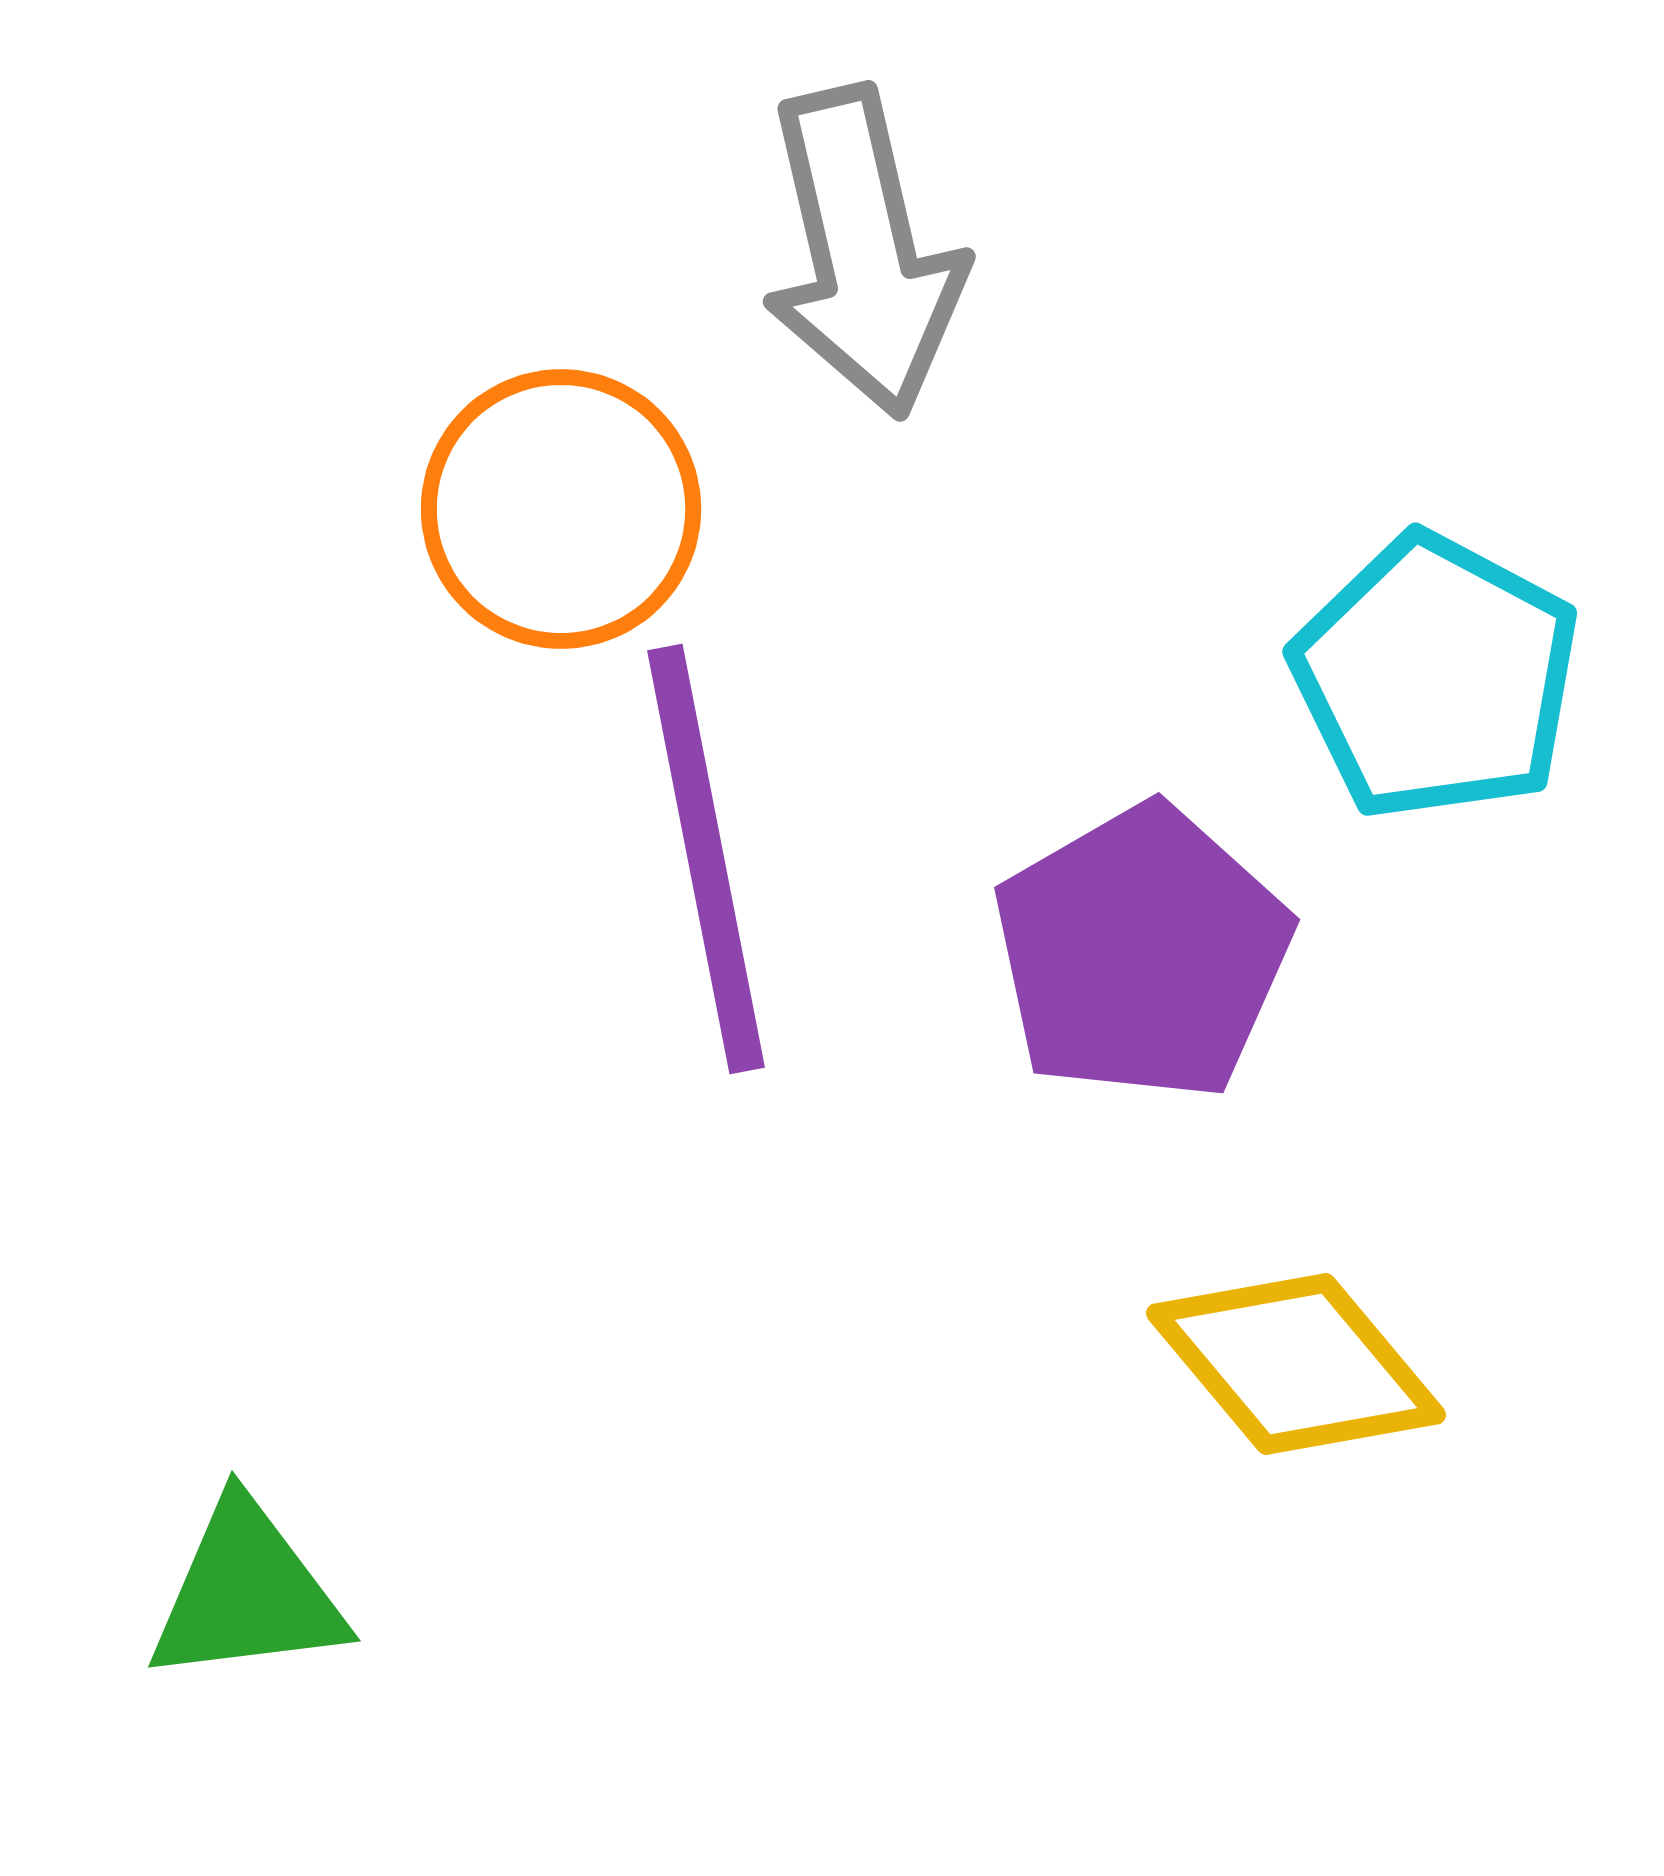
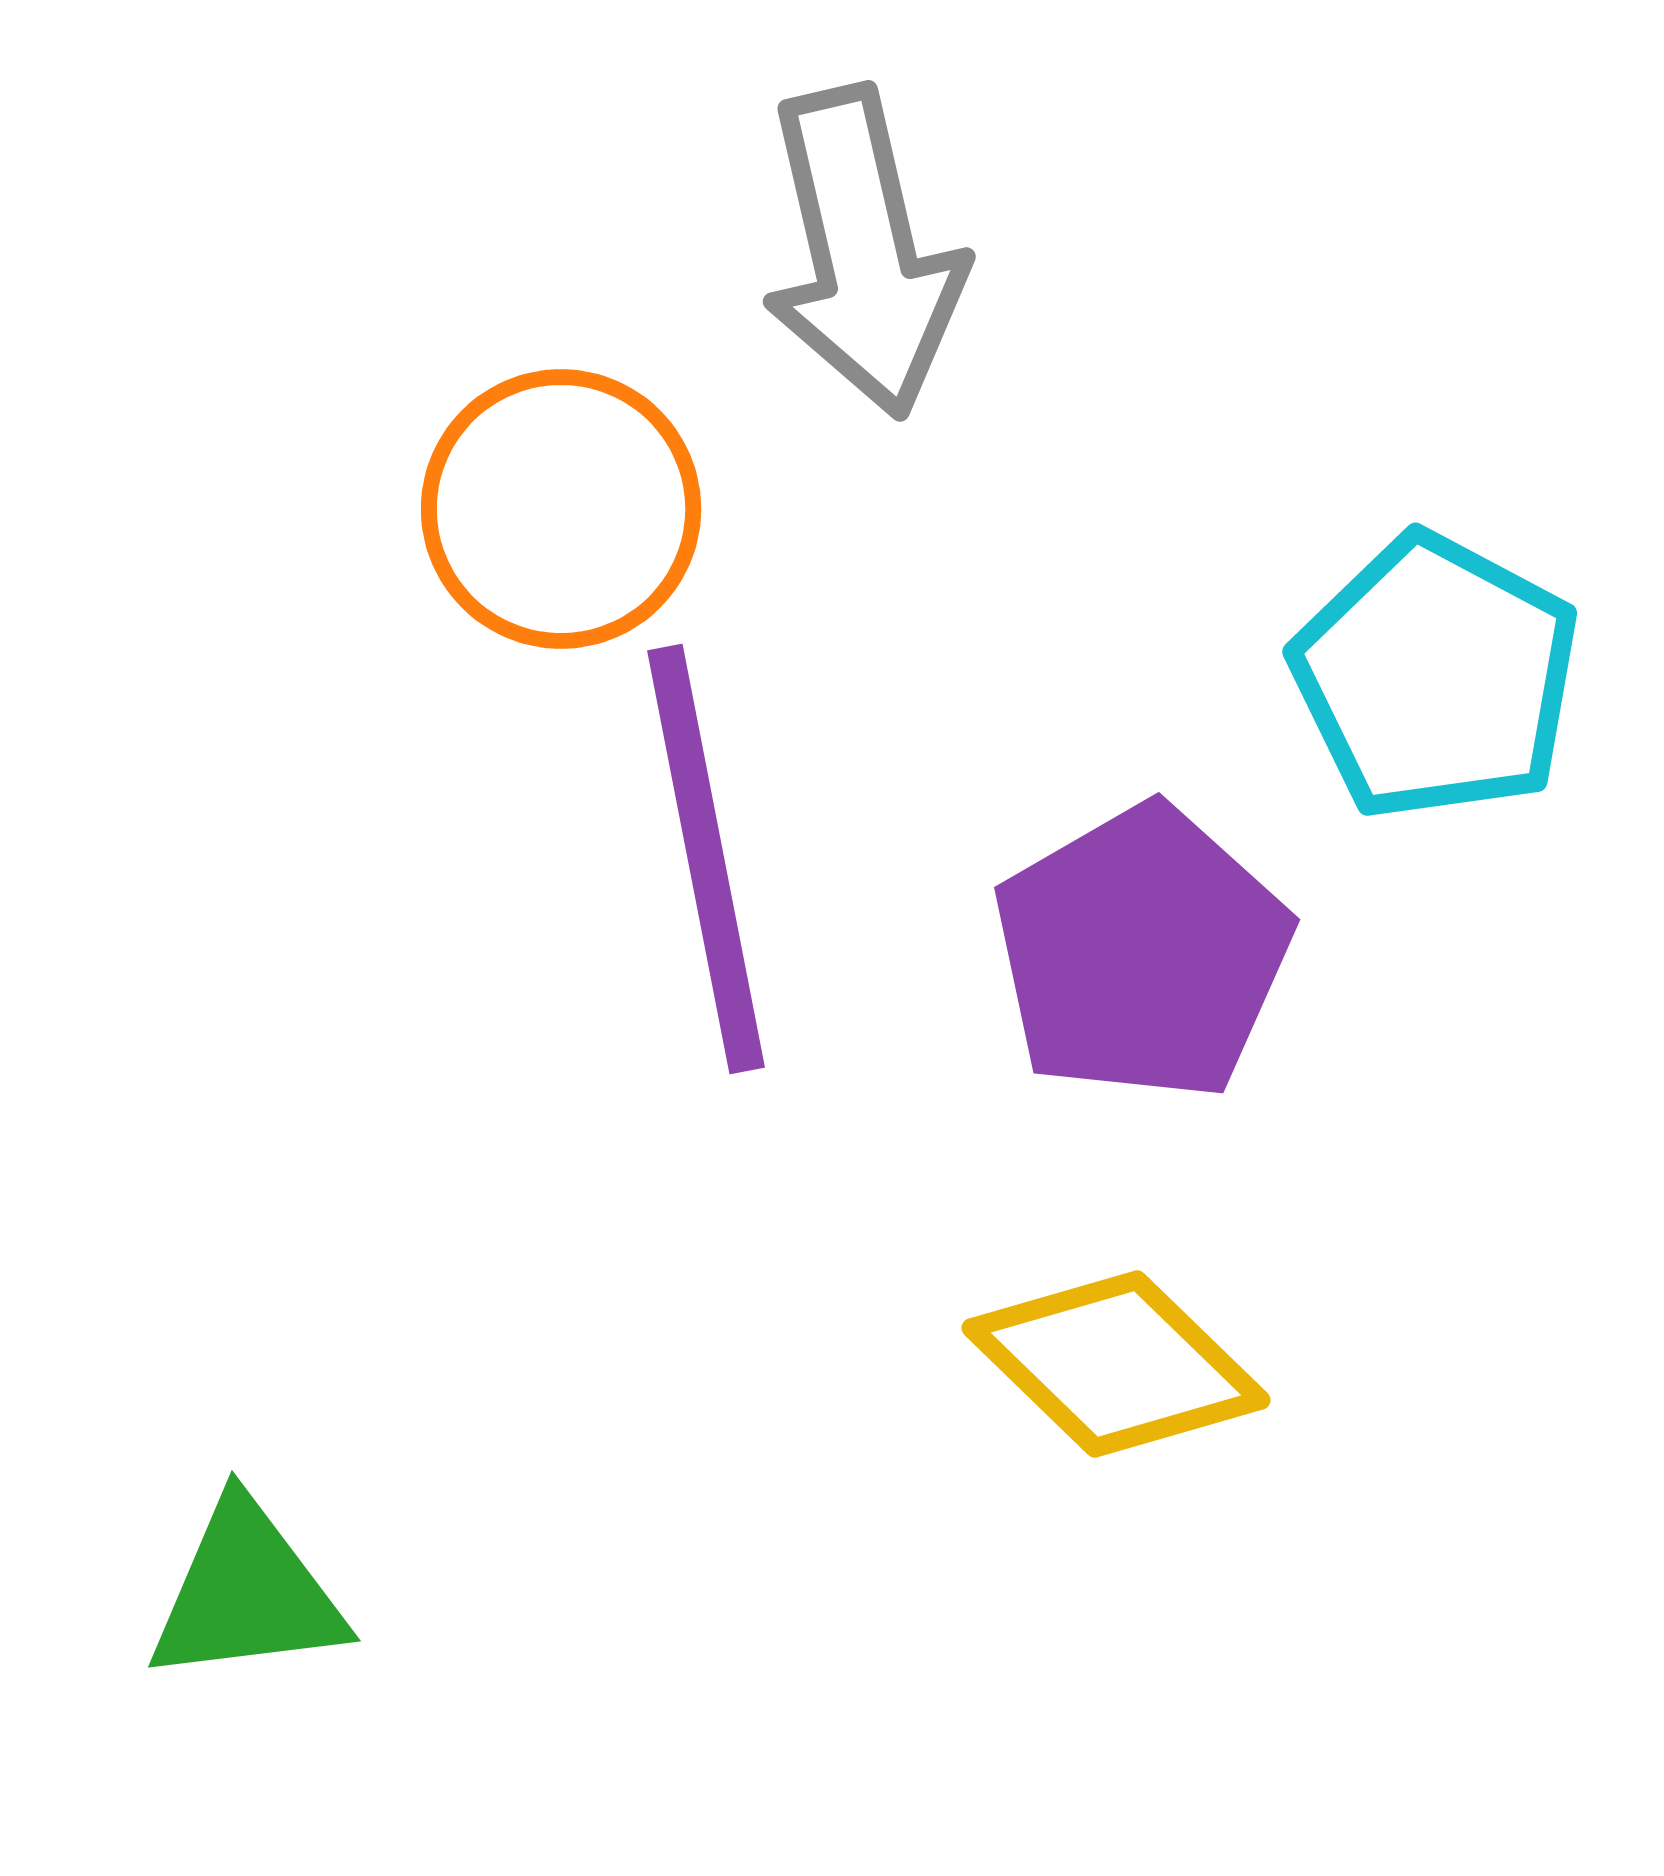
yellow diamond: moved 180 px left; rotated 6 degrees counterclockwise
